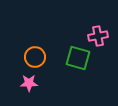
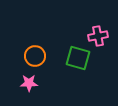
orange circle: moved 1 px up
